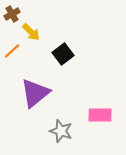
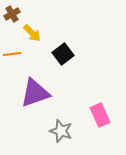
yellow arrow: moved 1 px right, 1 px down
orange line: moved 3 px down; rotated 36 degrees clockwise
purple triangle: rotated 20 degrees clockwise
pink rectangle: rotated 65 degrees clockwise
